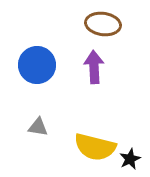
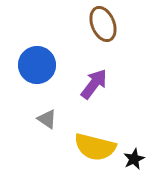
brown ellipse: rotated 60 degrees clockwise
purple arrow: moved 17 px down; rotated 40 degrees clockwise
gray triangle: moved 9 px right, 8 px up; rotated 25 degrees clockwise
black star: moved 4 px right
